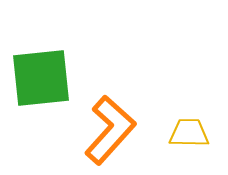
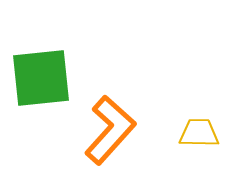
yellow trapezoid: moved 10 px right
